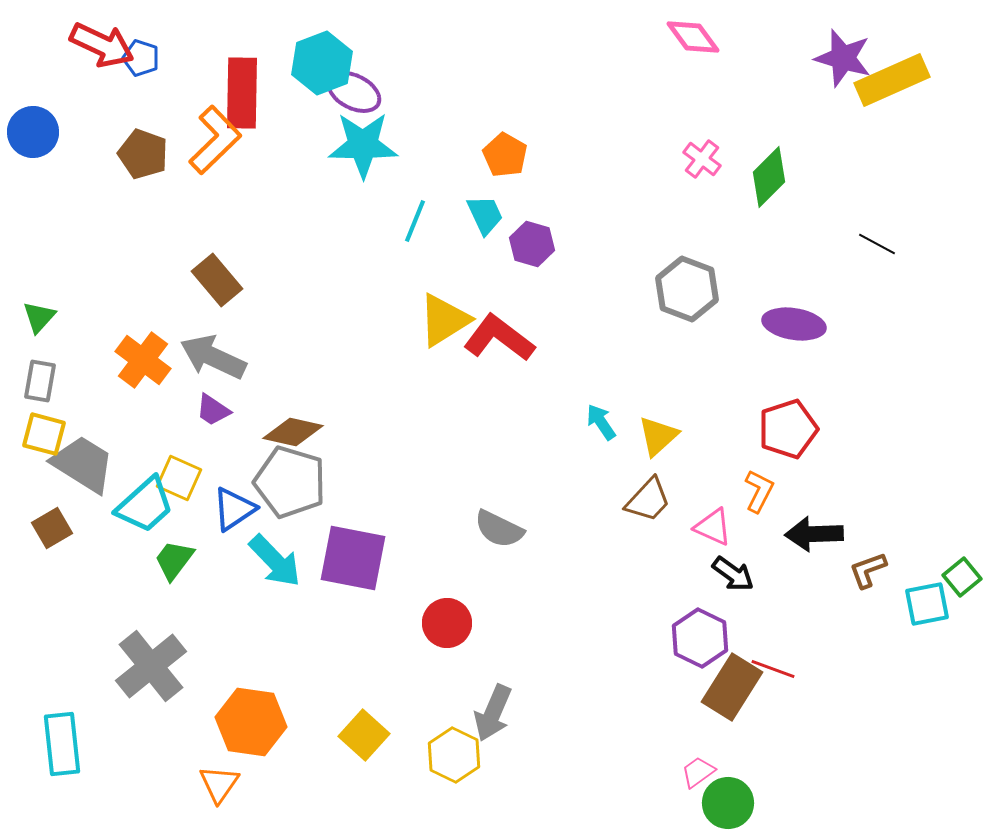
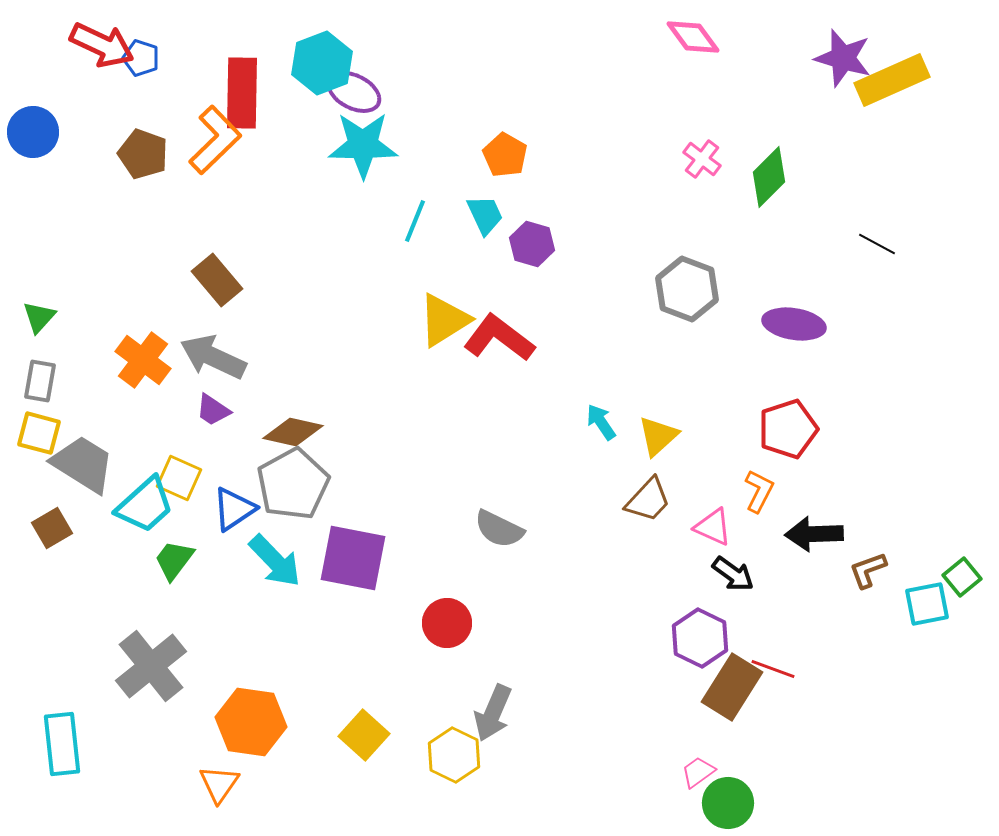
yellow square at (44, 434): moved 5 px left, 1 px up
gray pentagon at (290, 482): moved 3 px right, 2 px down; rotated 26 degrees clockwise
